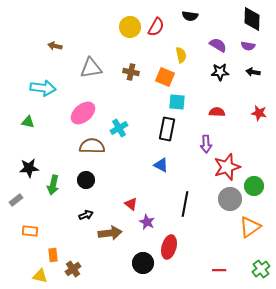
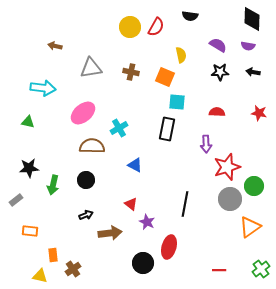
blue triangle at (161, 165): moved 26 px left
